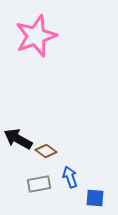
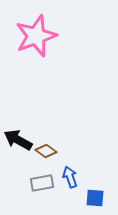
black arrow: moved 1 px down
gray rectangle: moved 3 px right, 1 px up
